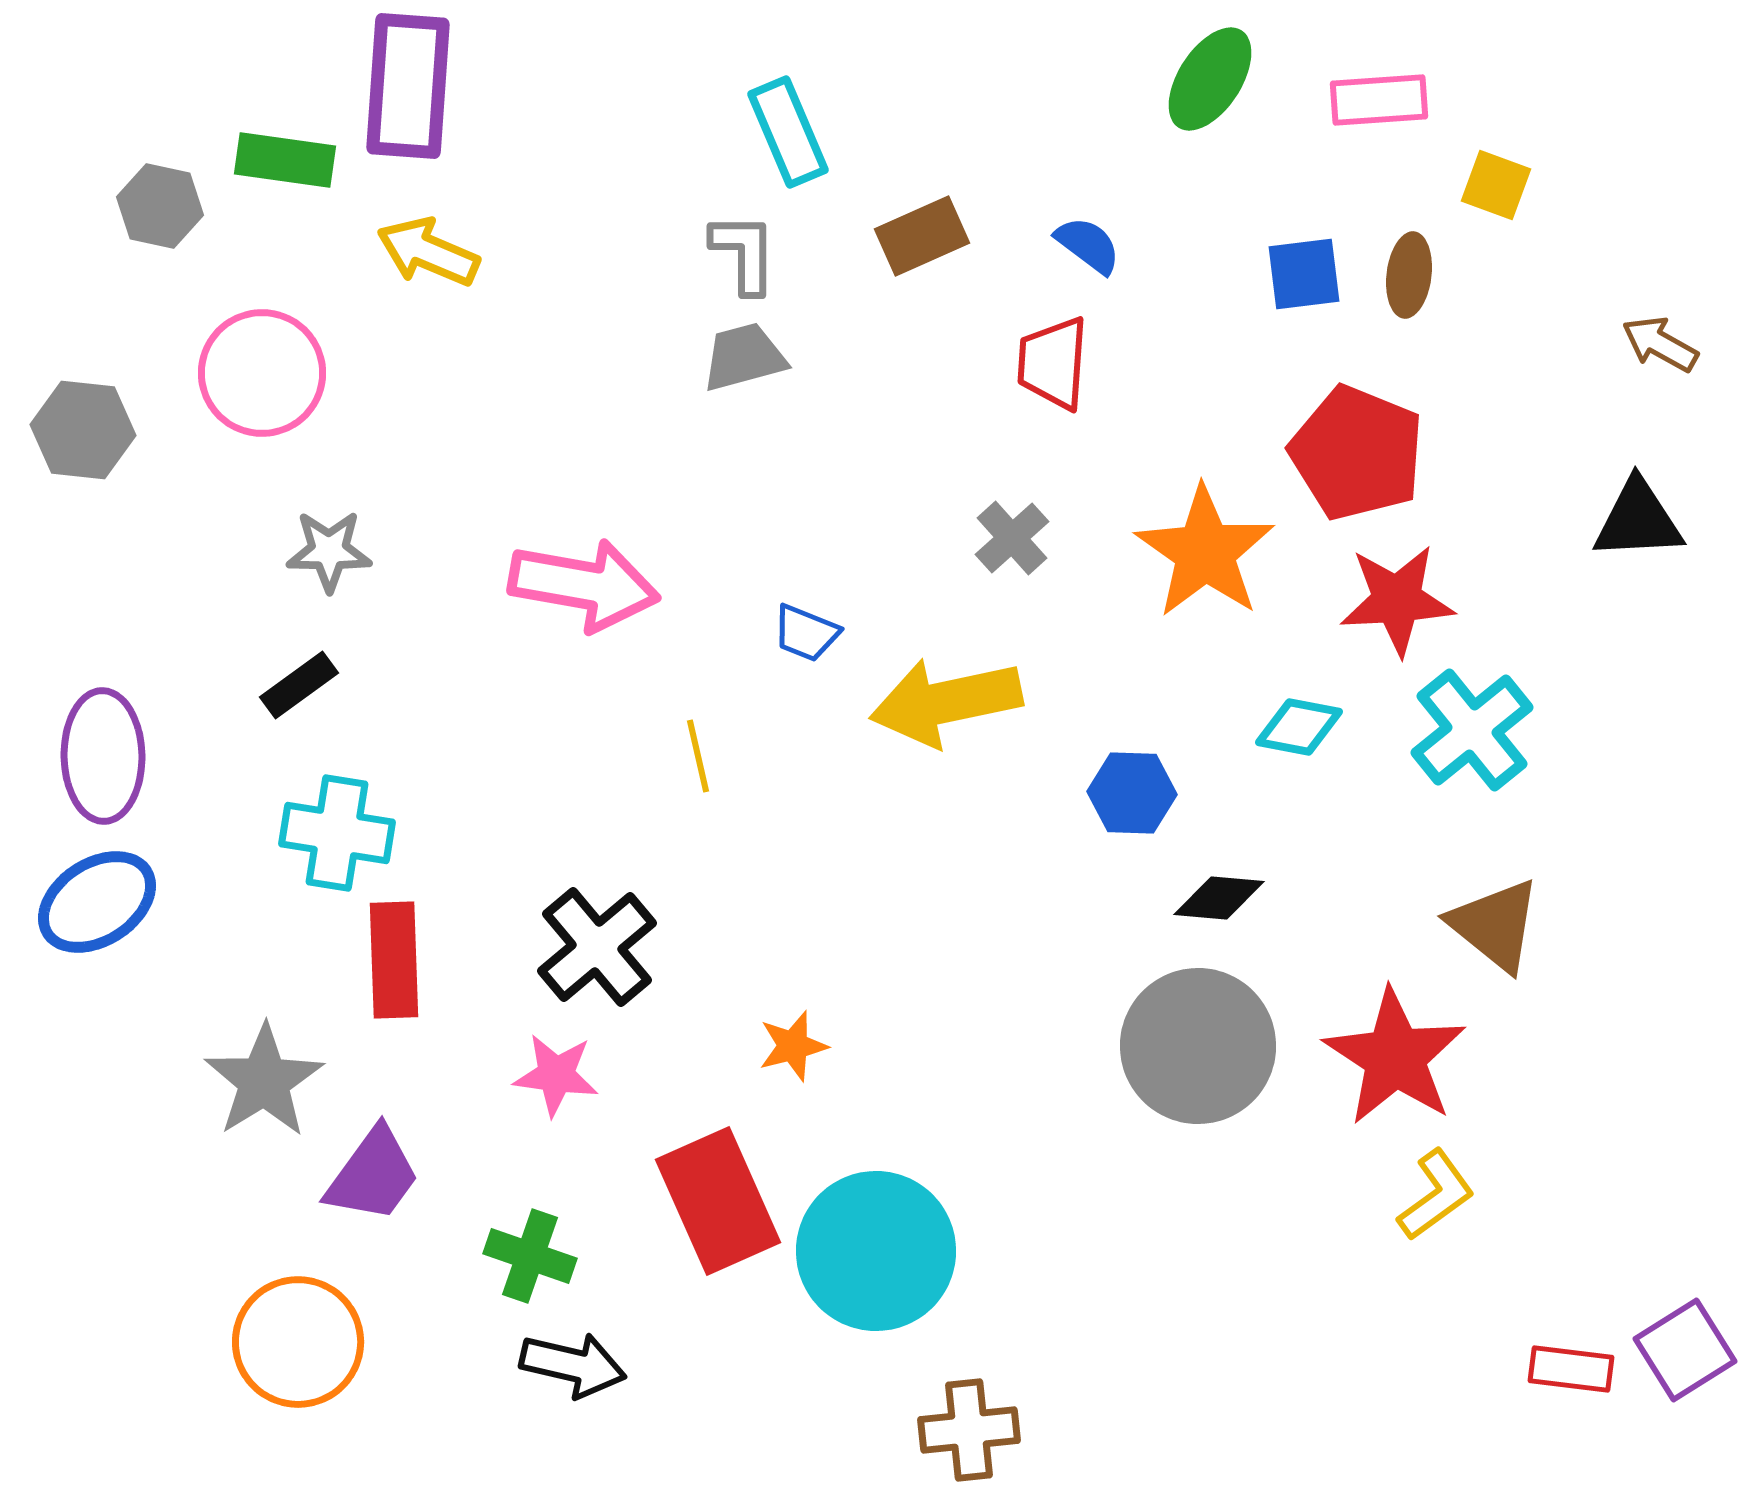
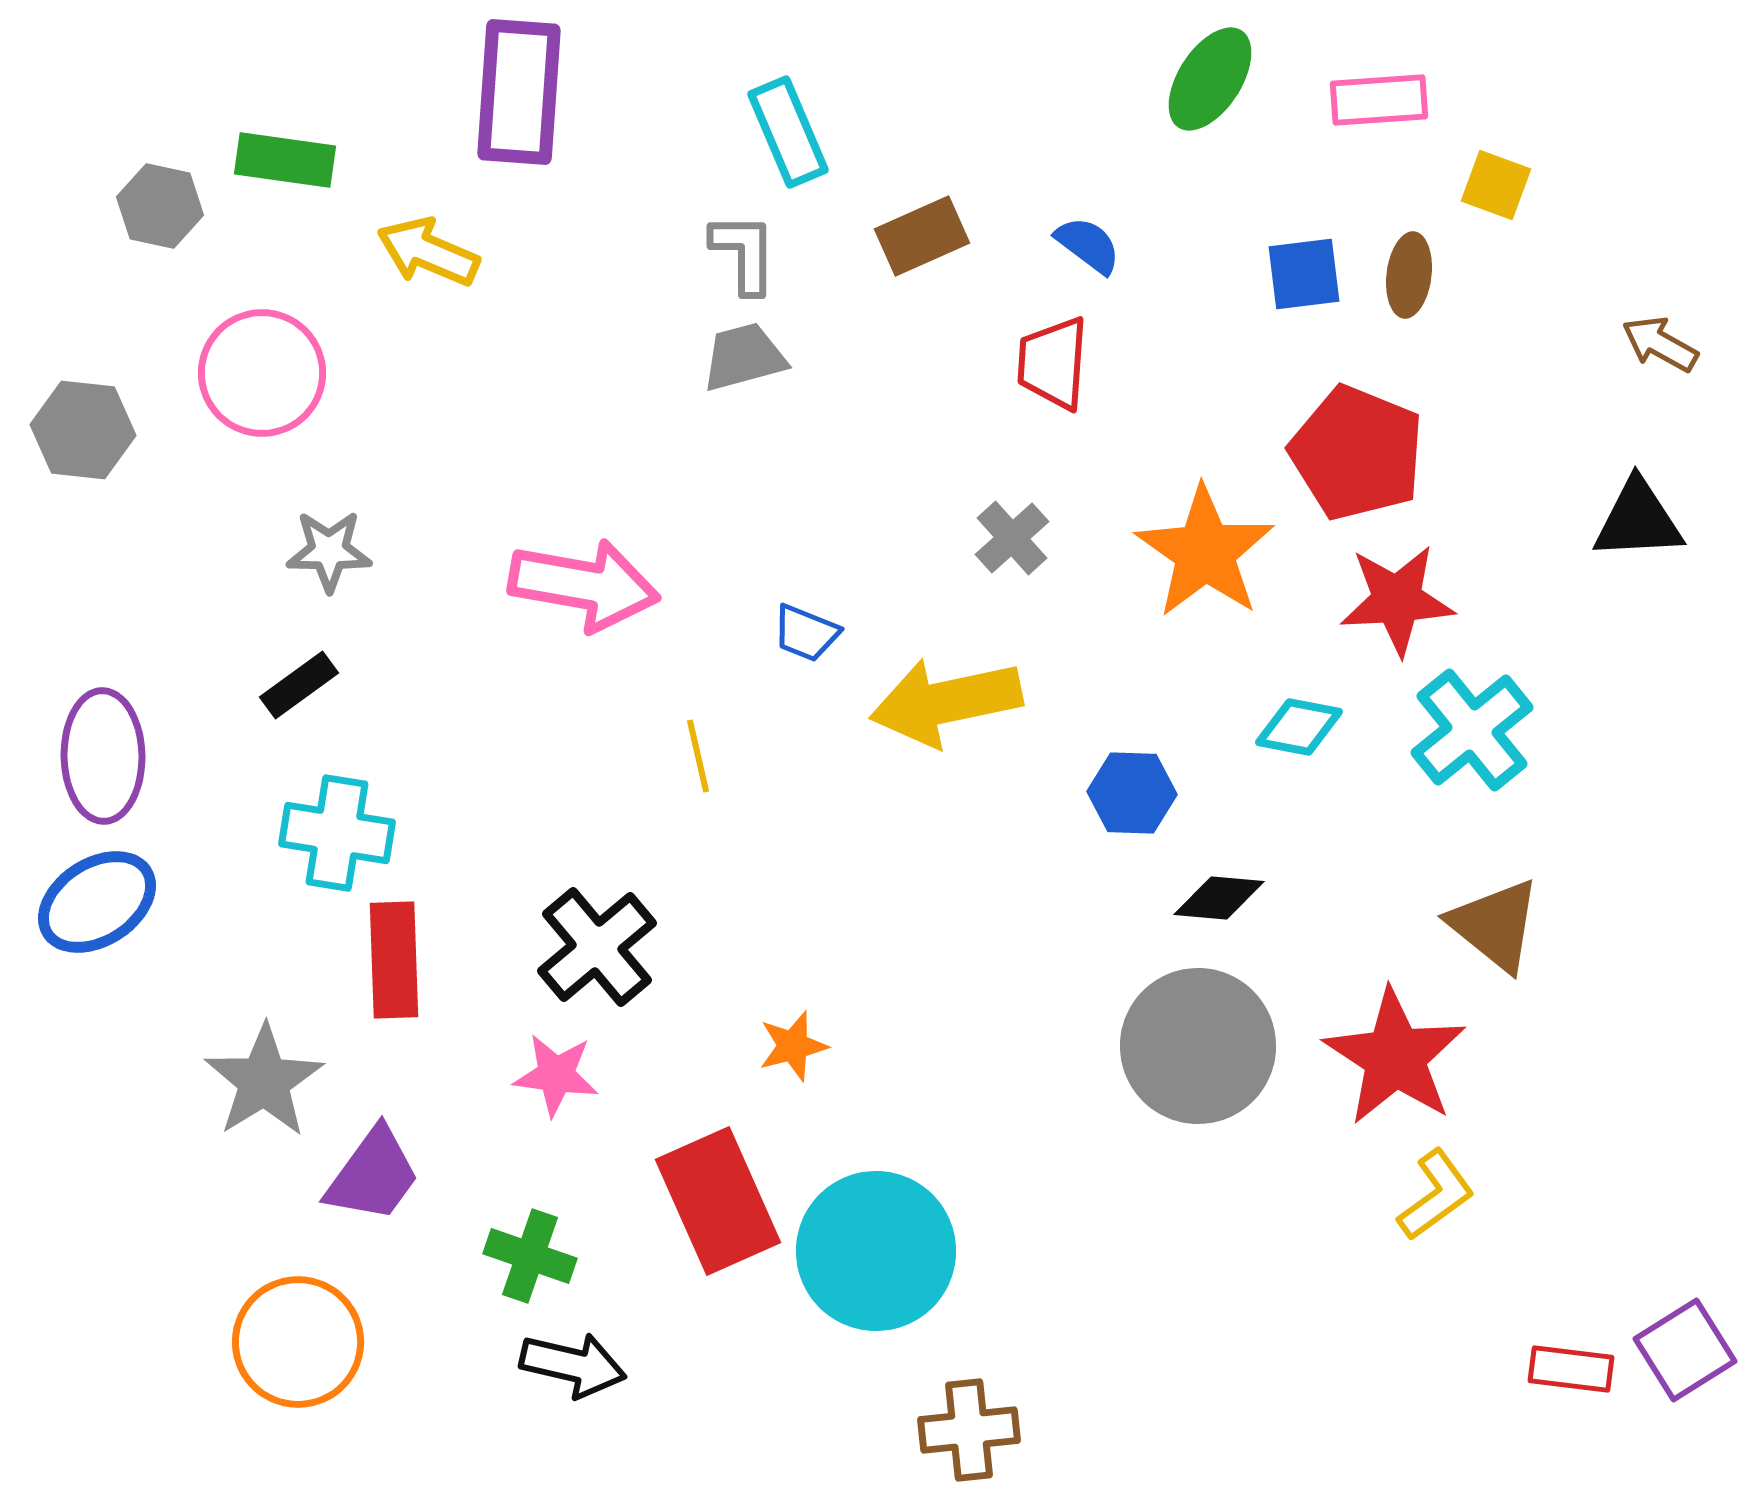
purple rectangle at (408, 86): moved 111 px right, 6 px down
